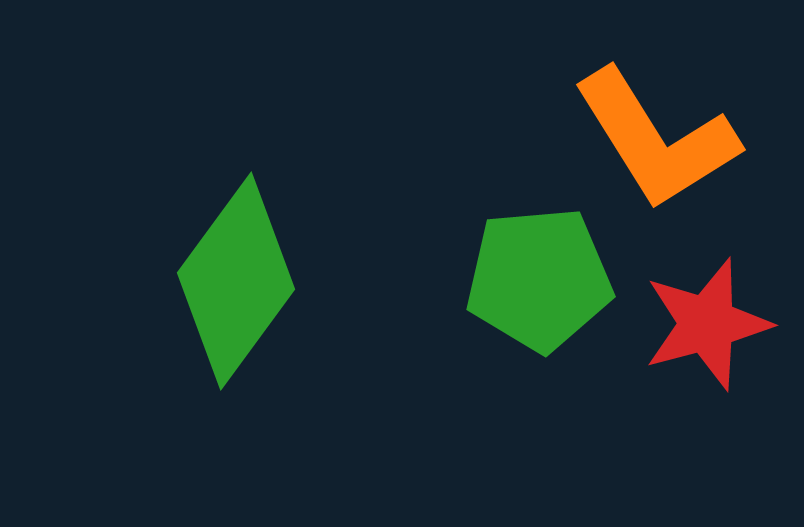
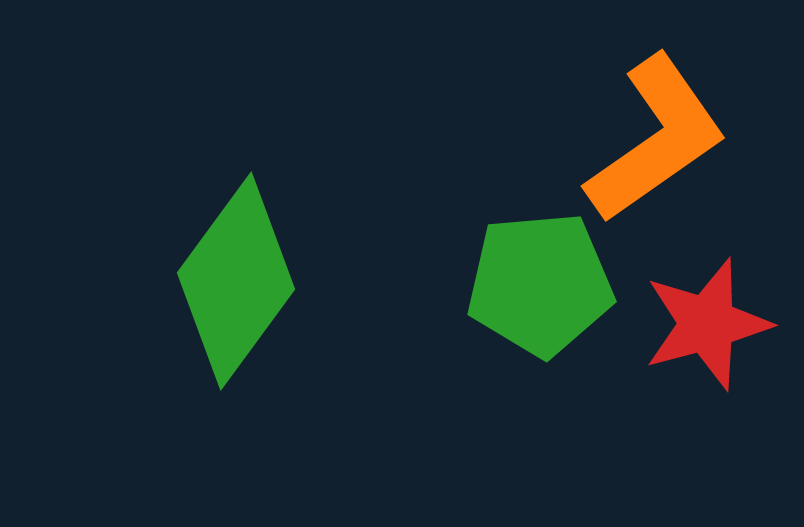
orange L-shape: rotated 93 degrees counterclockwise
green pentagon: moved 1 px right, 5 px down
